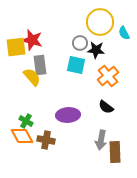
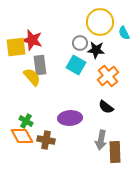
cyan square: rotated 18 degrees clockwise
purple ellipse: moved 2 px right, 3 px down
